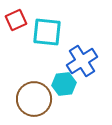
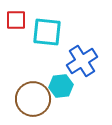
red square: rotated 25 degrees clockwise
cyan hexagon: moved 3 px left, 2 px down
brown circle: moved 1 px left
